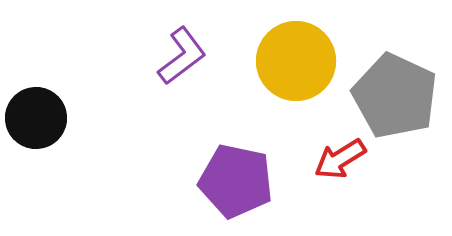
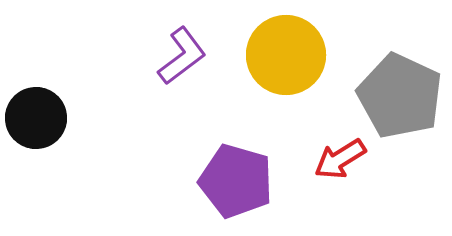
yellow circle: moved 10 px left, 6 px up
gray pentagon: moved 5 px right
purple pentagon: rotated 4 degrees clockwise
